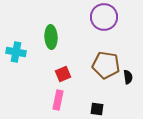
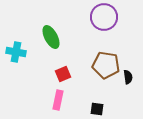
green ellipse: rotated 25 degrees counterclockwise
